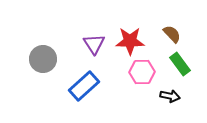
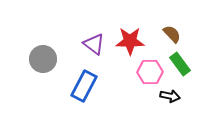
purple triangle: rotated 20 degrees counterclockwise
pink hexagon: moved 8 px right
blue rectangle: rotated 20 degrees counterclockwise
